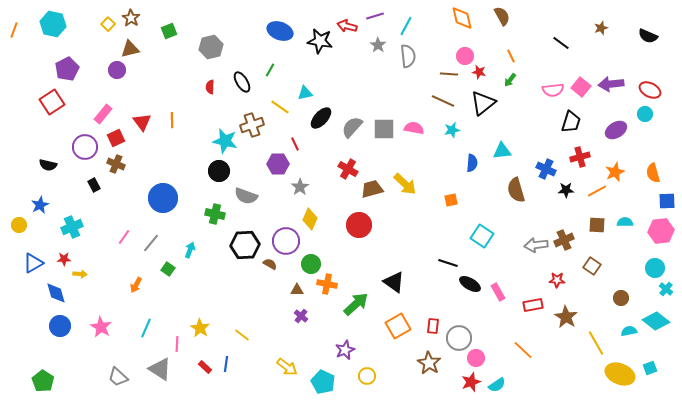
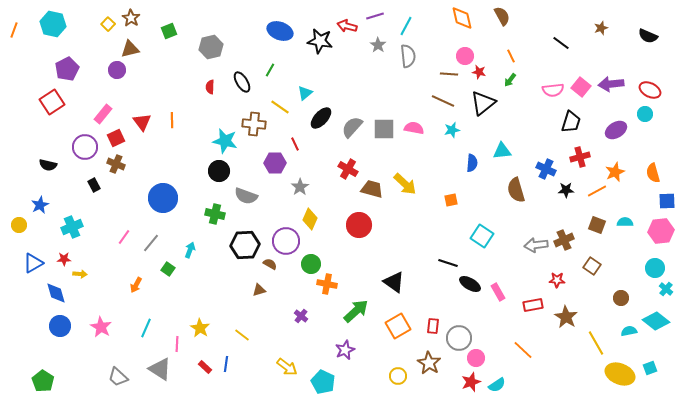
cyan triangle at (305, 93): rotated 28 degrees counterclockwise
brown cross at (252, 125): moved 2 px right, 1 px up; rotated 25 degrees clockwise
purple hexagon at (278, 164): moved 3 px left, 1 px up
brown trapezoid at (372, 189): rotated 30 degrees clockwise
brown square at (597, 225): rotated 18 degrees clockwise
brown triangle at (297, 290): moved 38 px left; rotated 16 degrees counterclockwise
green arrow at (356, 304): moved 7 px down
yellow circle at (367, 376): moved 31 px right
